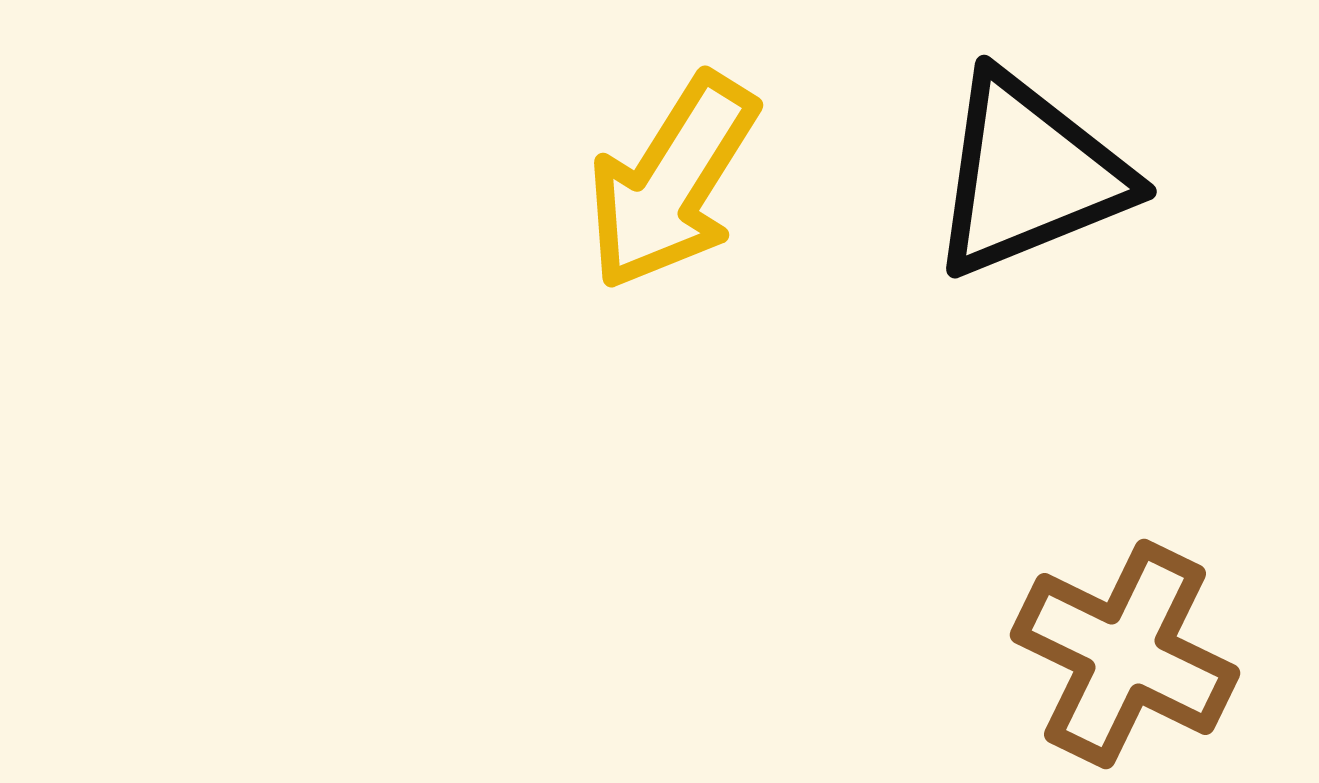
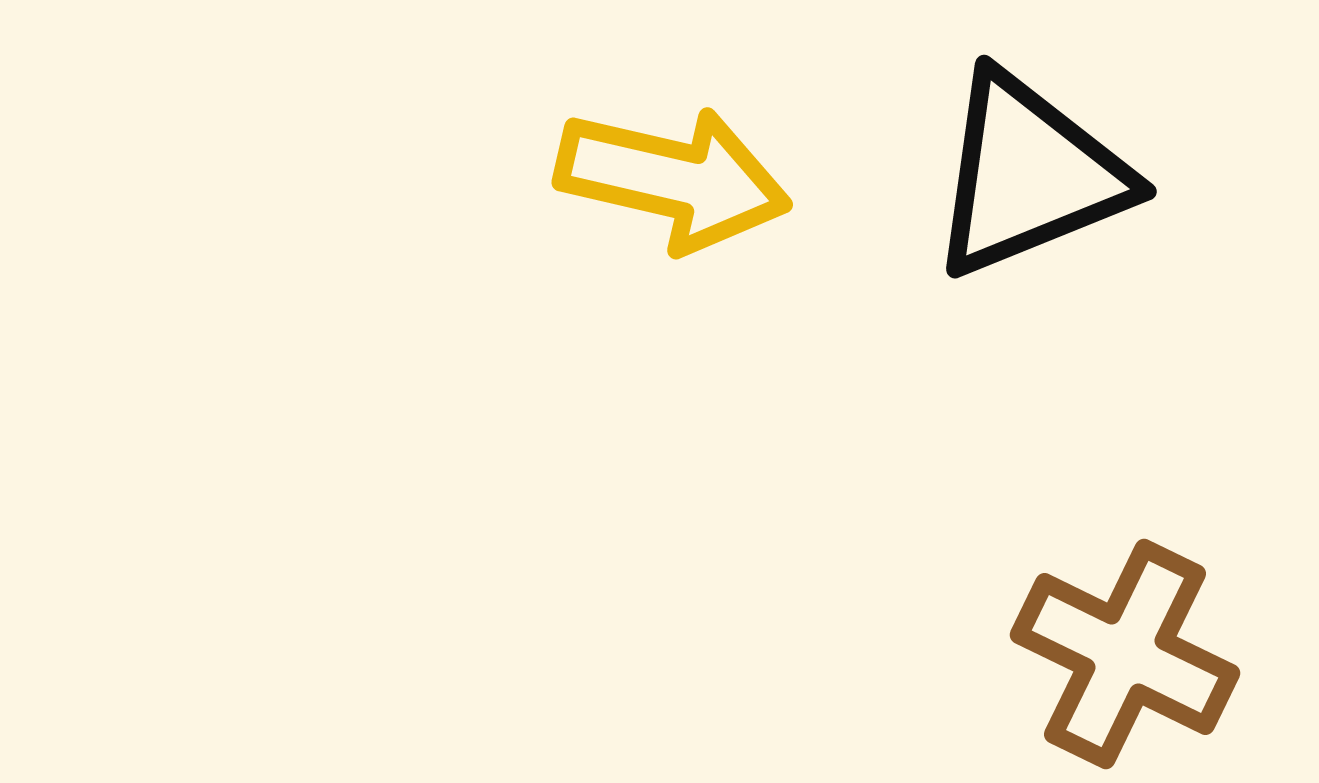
yellow arrow: moved 1 px right, 3 px up; rotated 109 degrees counterclockwise
